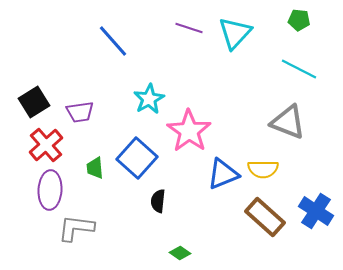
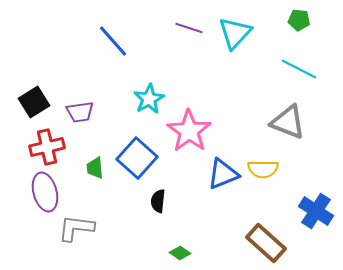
red cross: moved 1 px right, 2 px down; rotated 28 degrees clockwise
purple ellipse: moved 5 px left, 2 px down; rotated 18 degrees counterclockwise
brown rectangle: moved 1 px right, 26 px down
